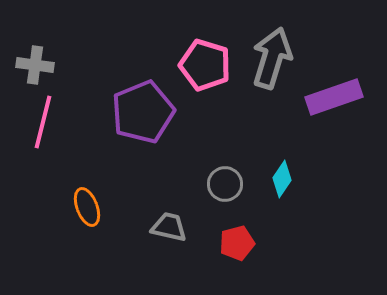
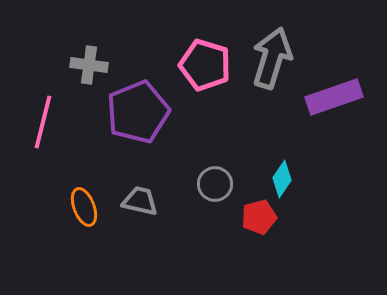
gray cross: moved 54 px right
purple pentagon: moved 5 px left
gray circle: moved 10 px left
orange ellipse: moved 3 px left
gray trapezoid: moved 29 px left, 26 px up
red pentagon: moved 22 px right, 26 px up
